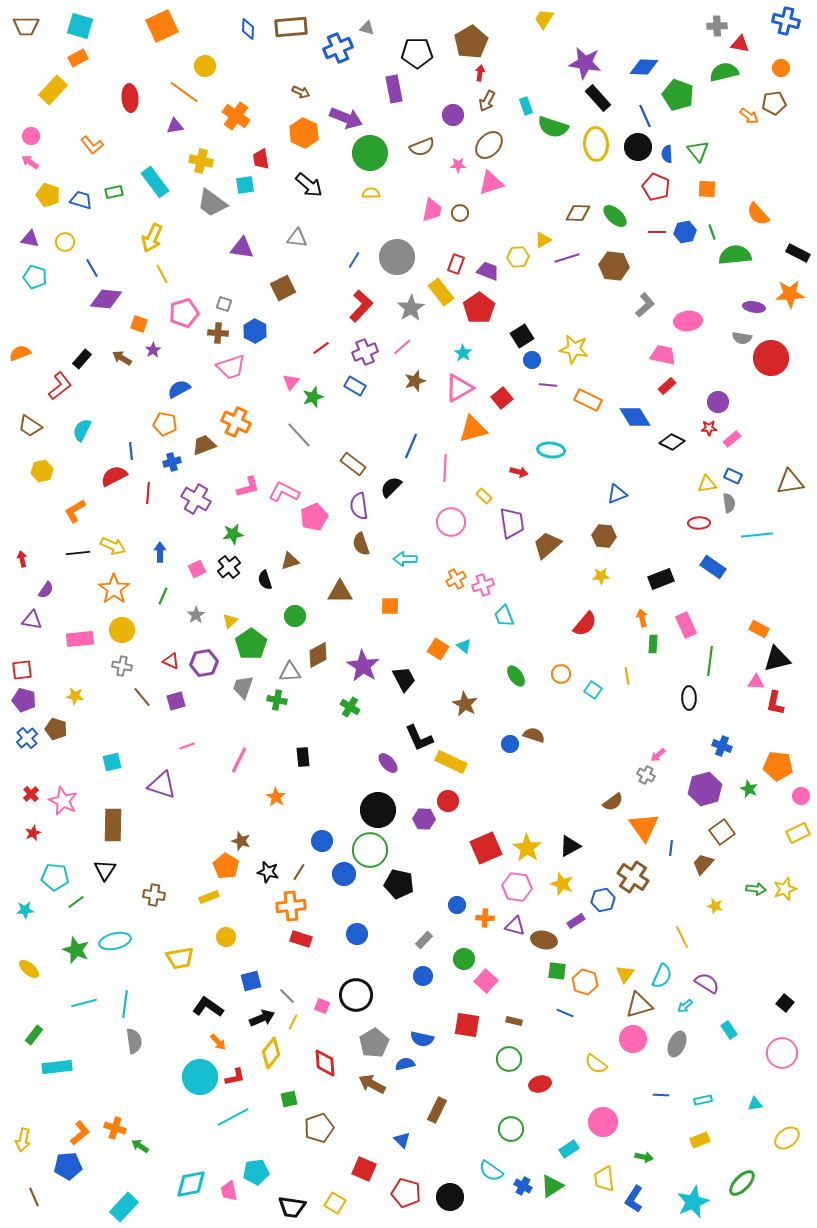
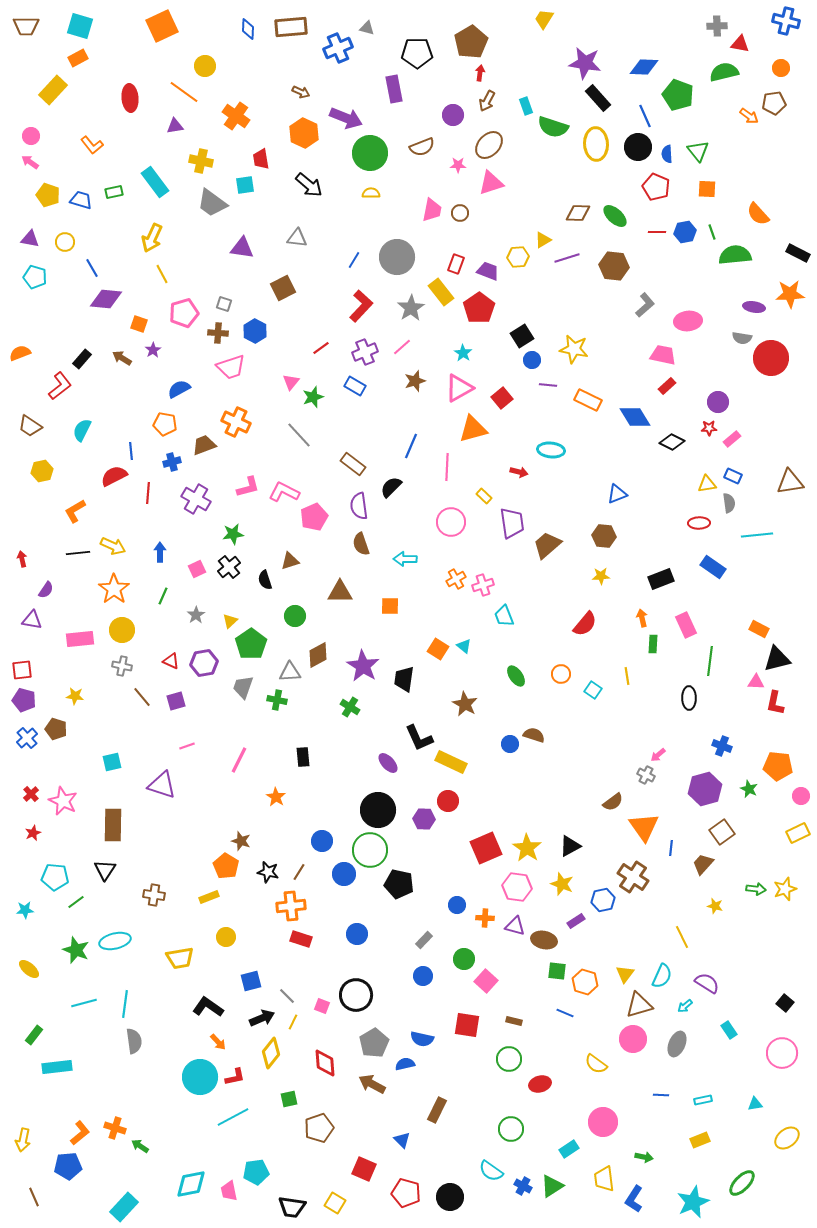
pink line at (445, 468): moved 2 px right, 1 px up
black trapezoid at (404, 679): rotated 144 degrees counterclockwise
